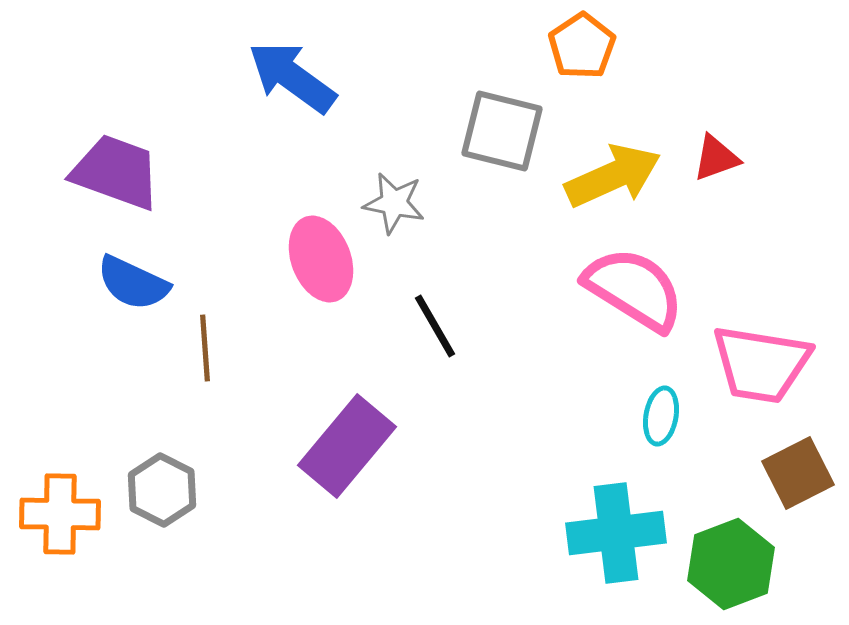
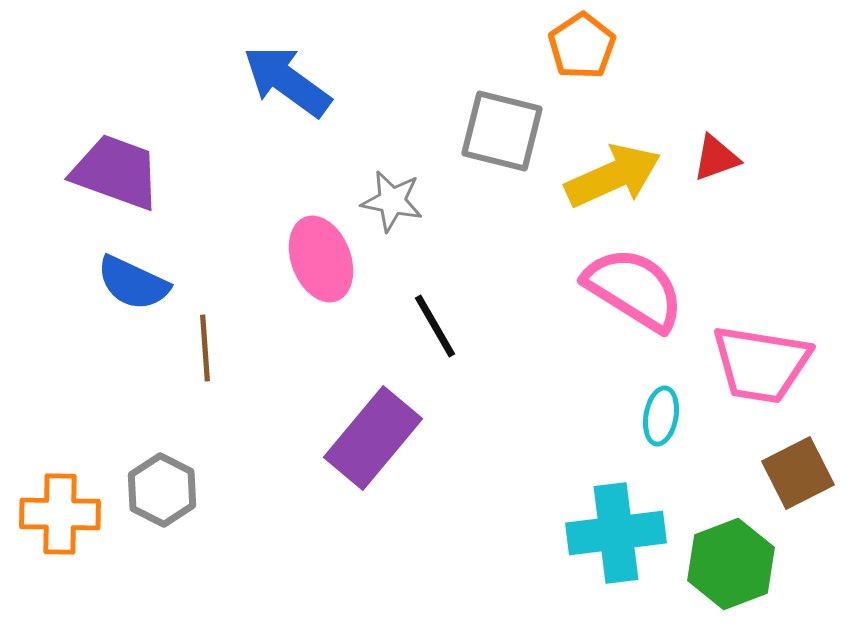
blue arrow: moved 5 px left, 4 px down
gray star: moved 2 px left, 2 px up
purple rectangle: moved 26 px right, 8 px up
